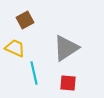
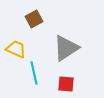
brown square: moved 9 px right, 1 px up
yellow trapezoid: moved 1 px right, 1 px down
red square: moved 2 px left, 1 px down
